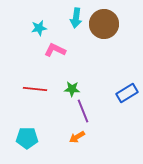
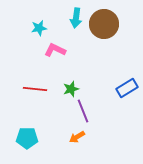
green star: moved 1 px left; rotated 21 degrees counterclockwise
blue rectangle: moved 5 px up
